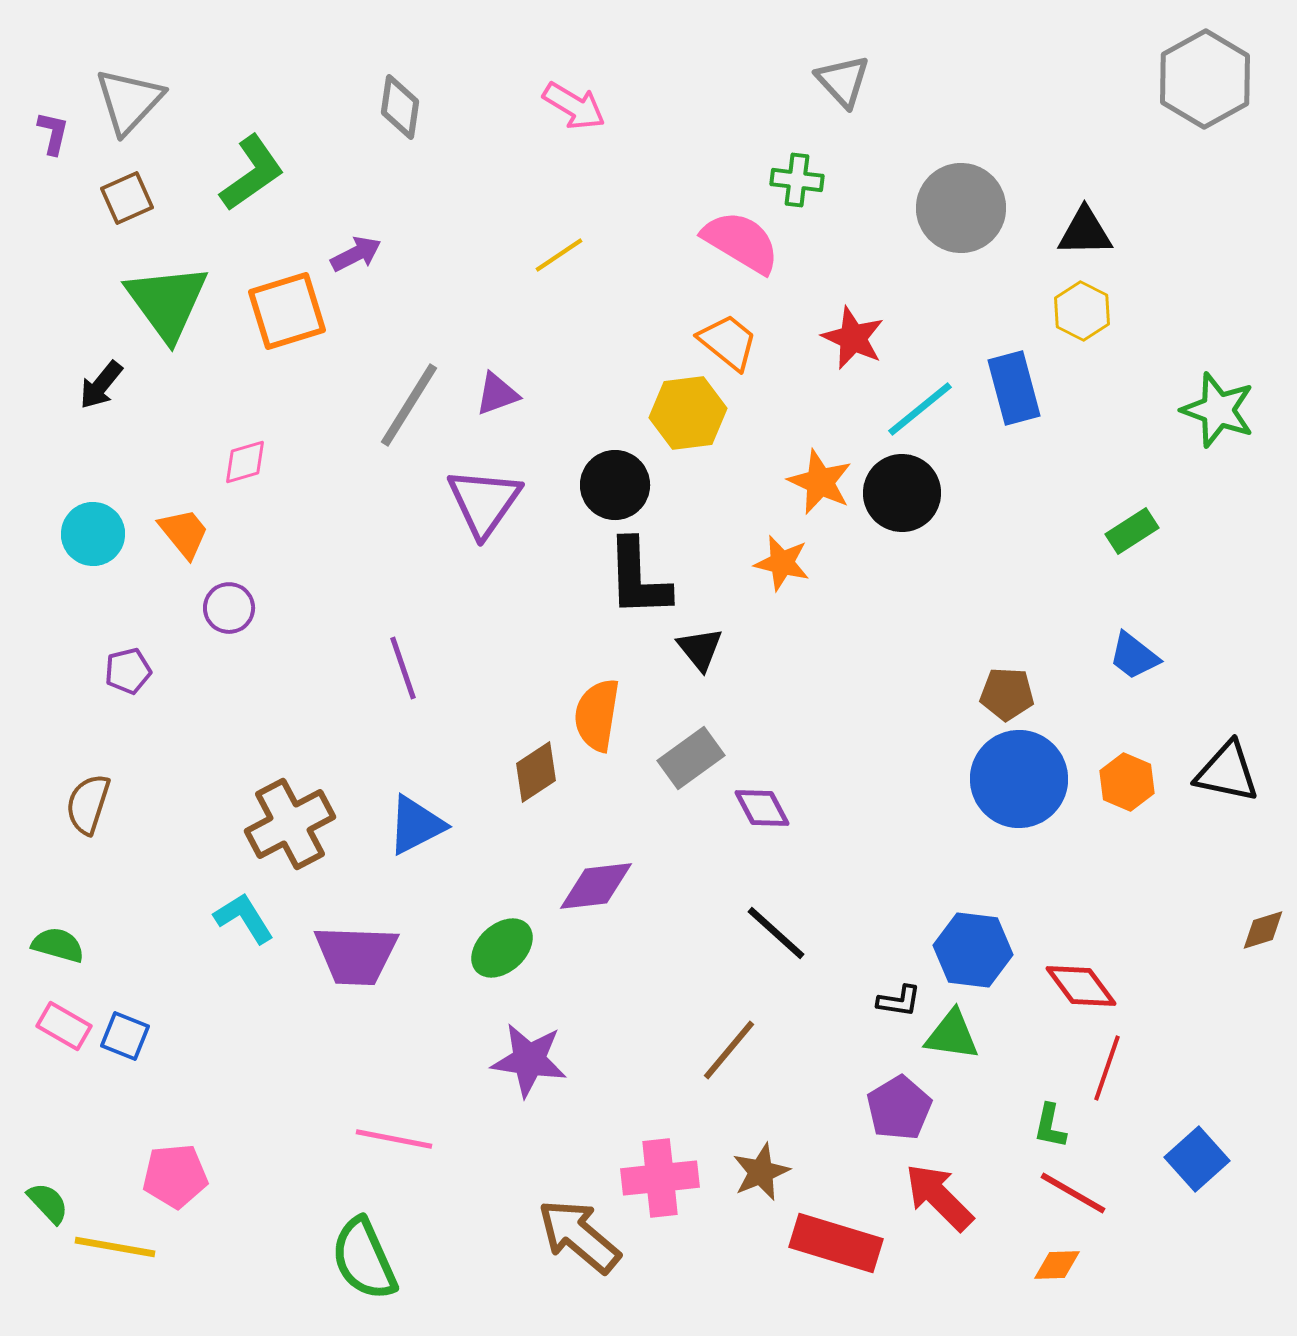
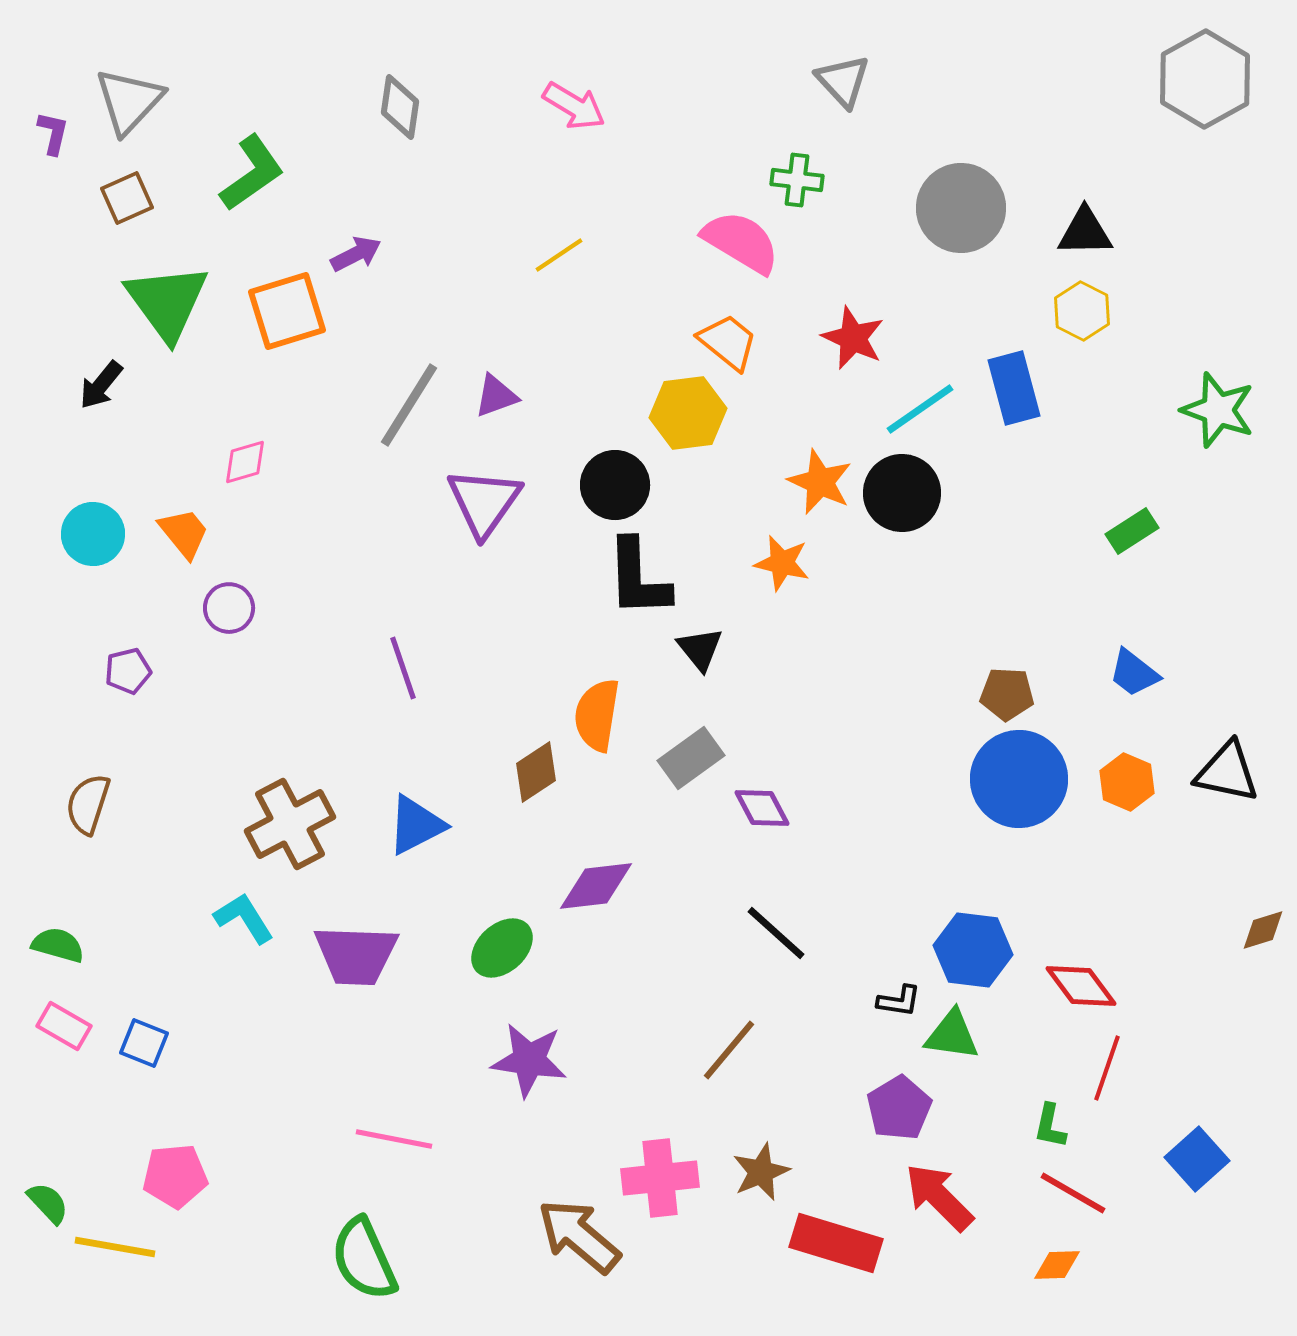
purple triangle at (497, 394): moved 1 px left, 2 px down
cyan line at (920, 409): rotated 4 degrees clockwise
blue trapezoid at (1134, 656): moved 17 px down
blue square at (125, 1036): moved 19 px right, 7 px down
